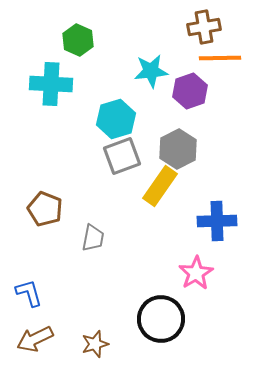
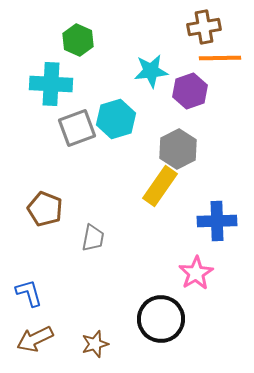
gray square: moved 45 px left, 28 px up
